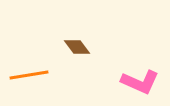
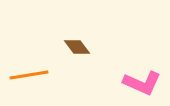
pink L-shape: moved 2 px right, 1 px down
